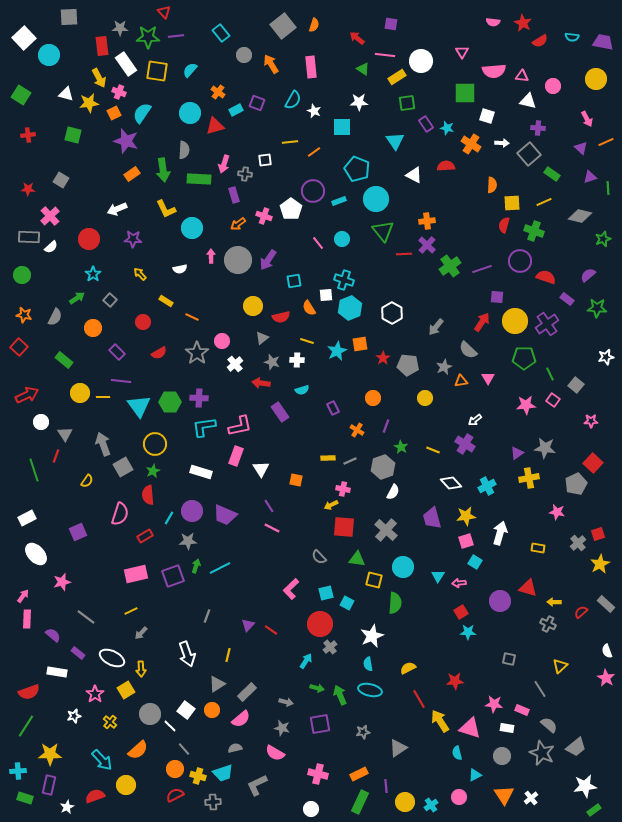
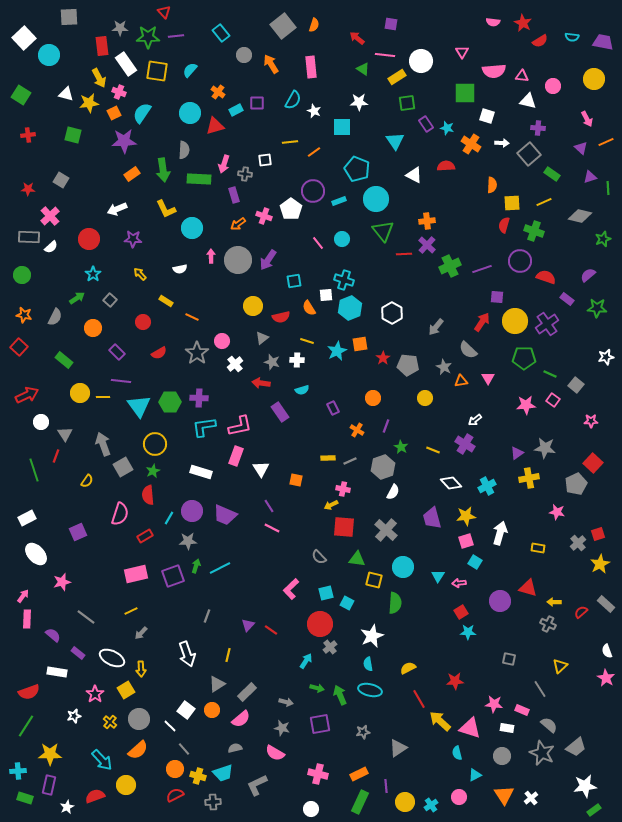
yellow circle at (596, 79): moved 2 px left
purple square at (257, 103): rotated 21 degrees counterclockwise
purple star at (126, 141): moved 2 px left; rotated 20 degrees counterclockwise
green cross at (450, 266): rotated 10 degrees clockwise
gray star at (444, 367): rotated 21 degrees counterclockwise
green line at (550, 374): rotated 40 degrees counterclockwise
gray circle at (150, 714): moved 11 px left, 5 px down
yellow arrow at (440, 721): rotated 15 degrees counterclockwise
